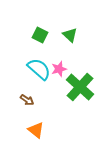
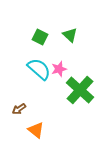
green square: moved 2 px down
green cross: moved 3 px down
brown arrow: moved 8 px left, 9 px down; rotated 112 degrees clockwise
